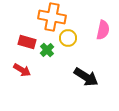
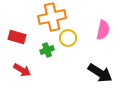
orange cross: rotated 24 degrees counterclockwise
red rectangle: moved 10 px left, 5 px up
green cross: rotated 24 degrees clockwise
black arrow: moved 14 px right, 4 px up
